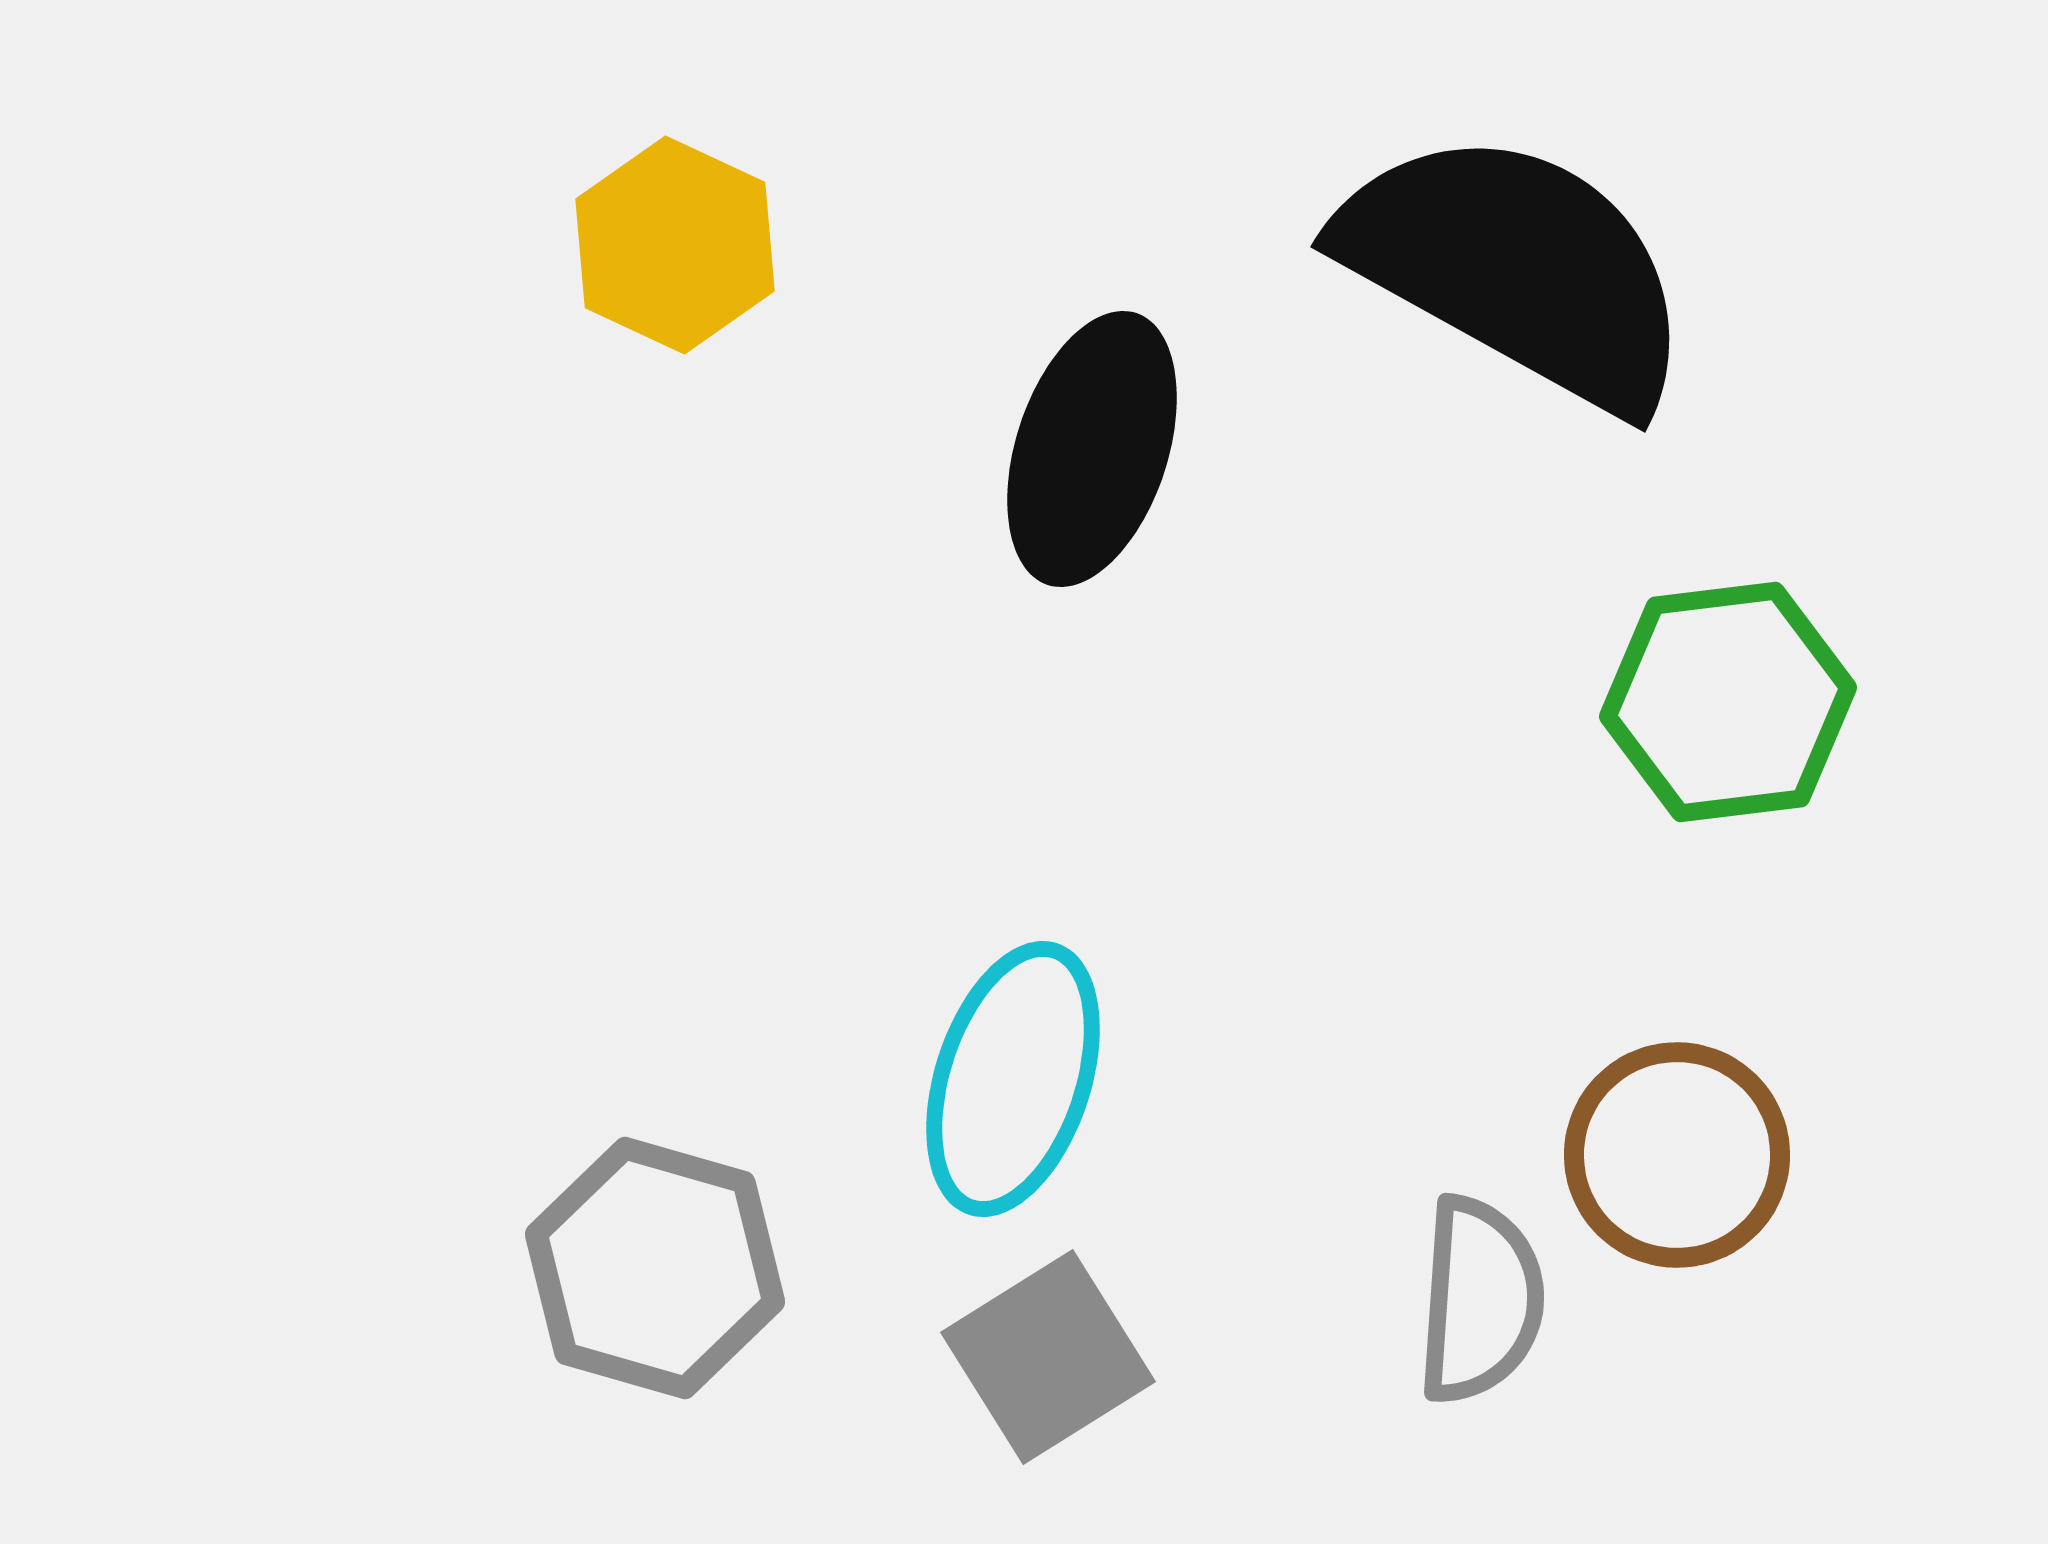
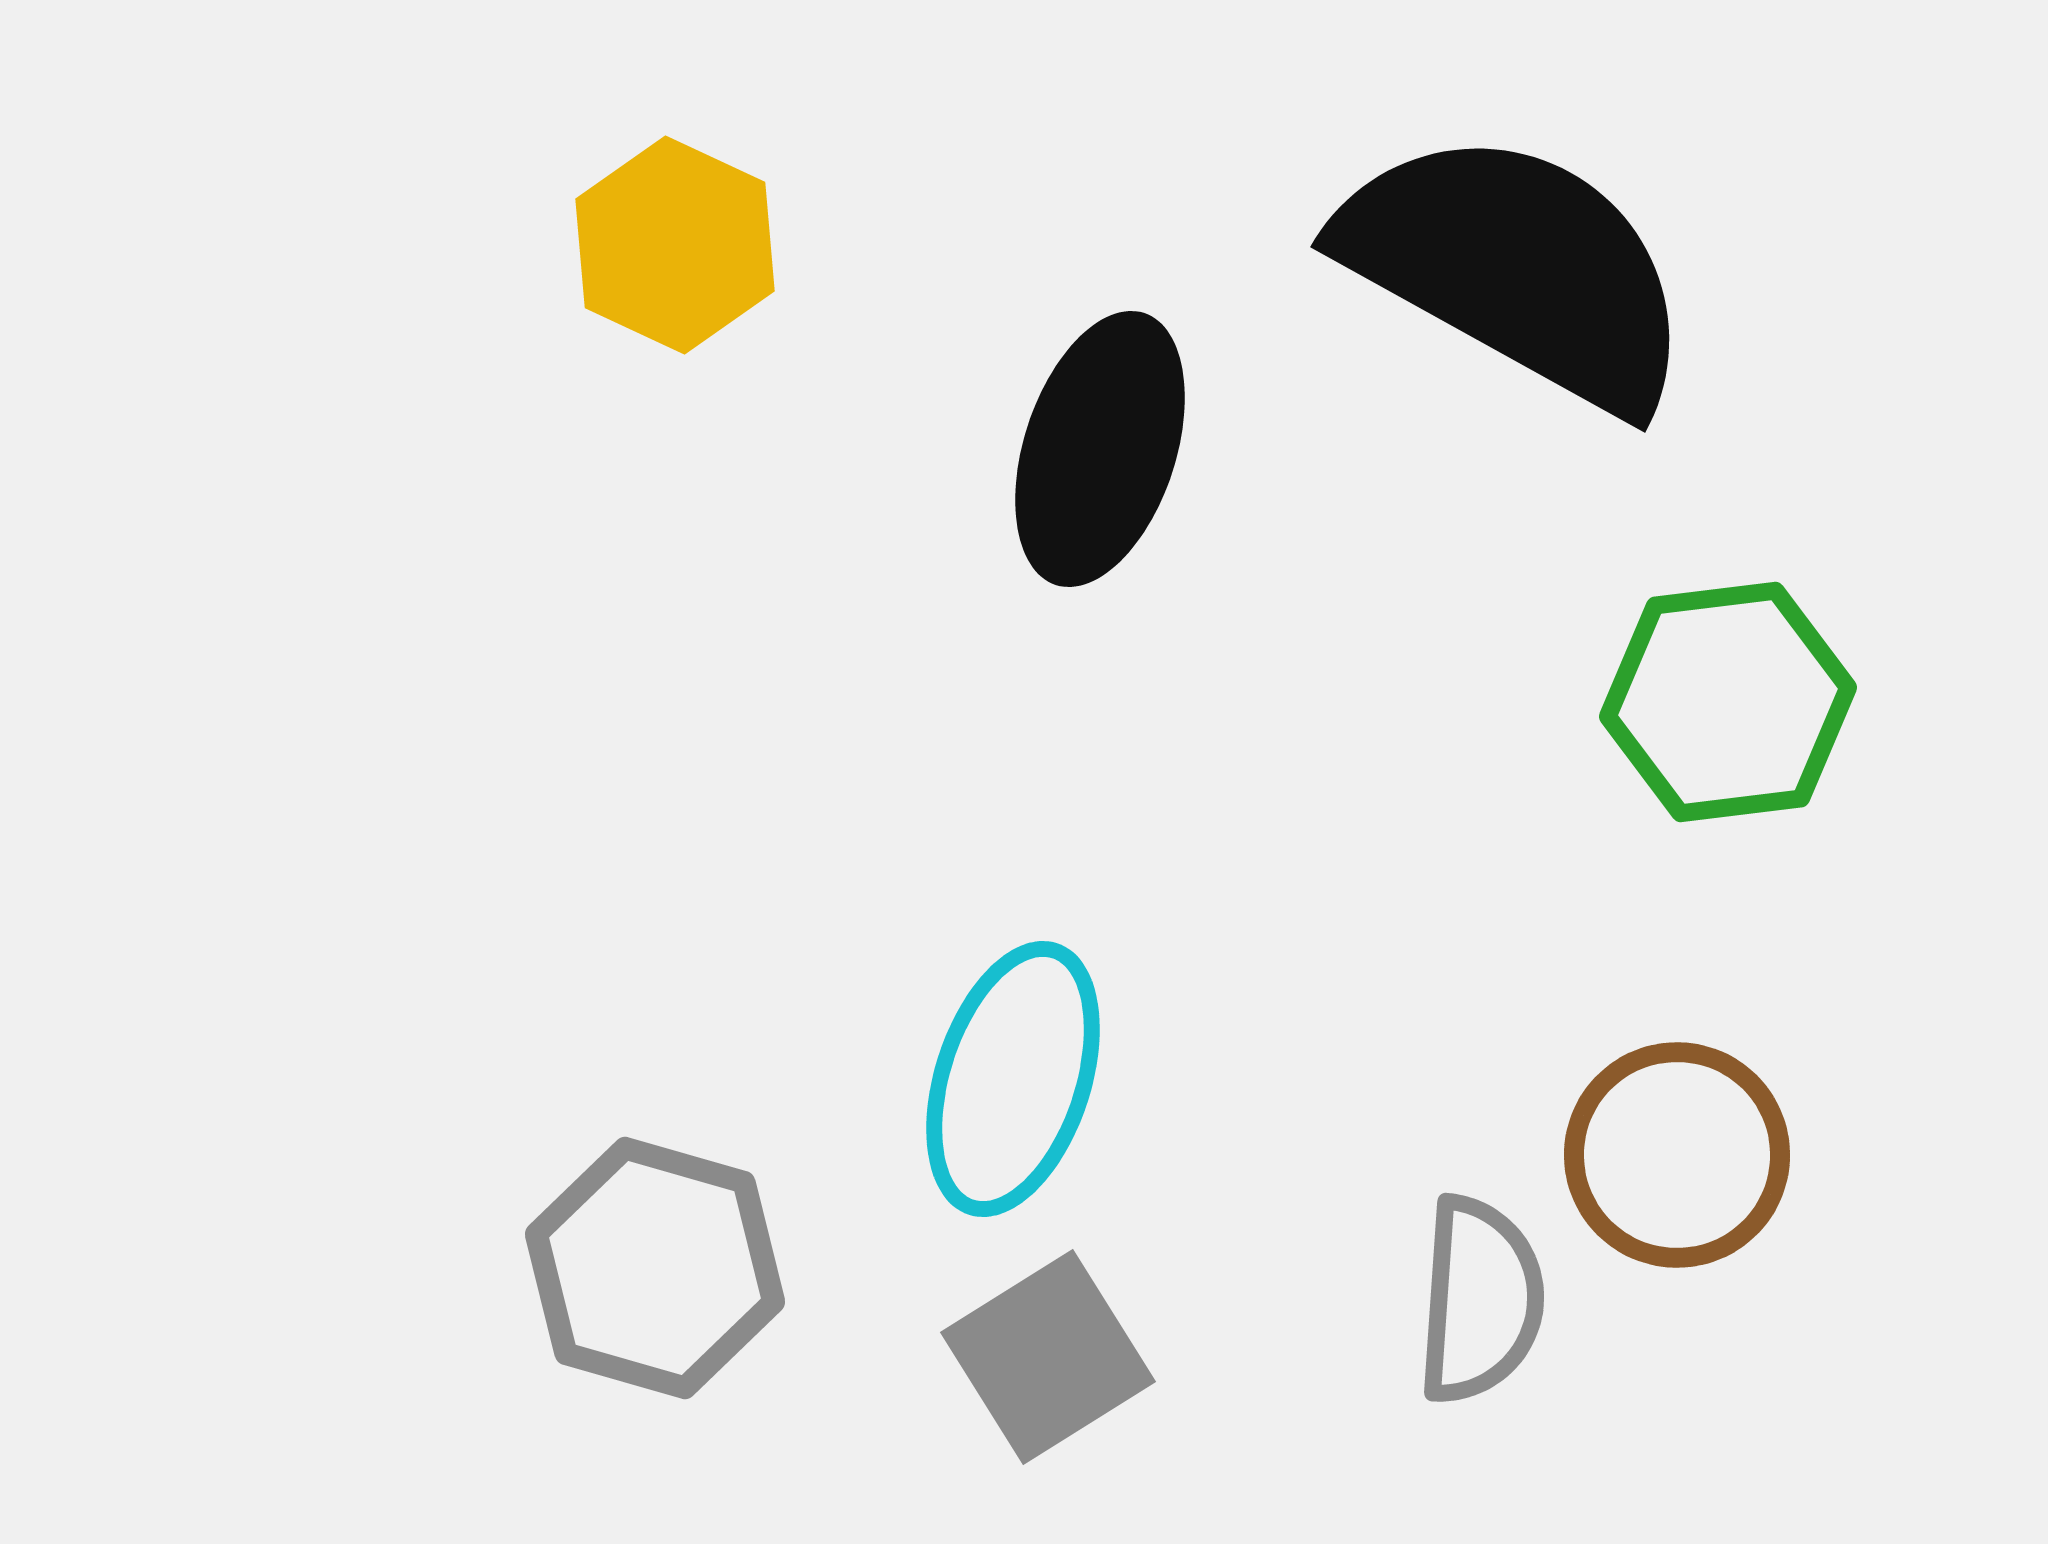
black ellipse: moved 8 px right
